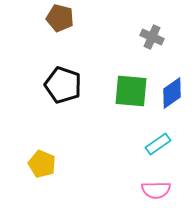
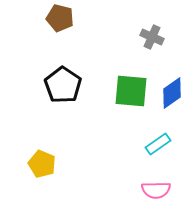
black pentagon: rotated 15 degrees clockwise
